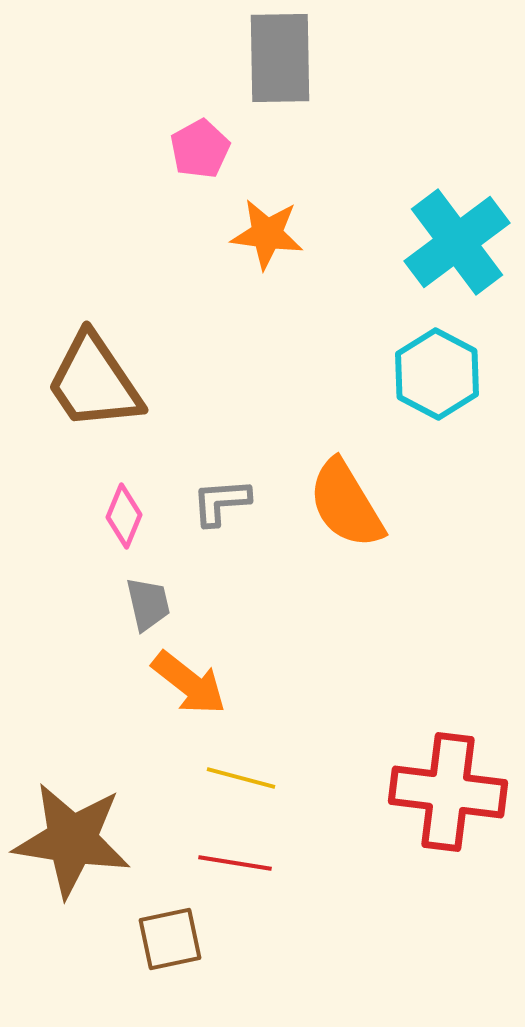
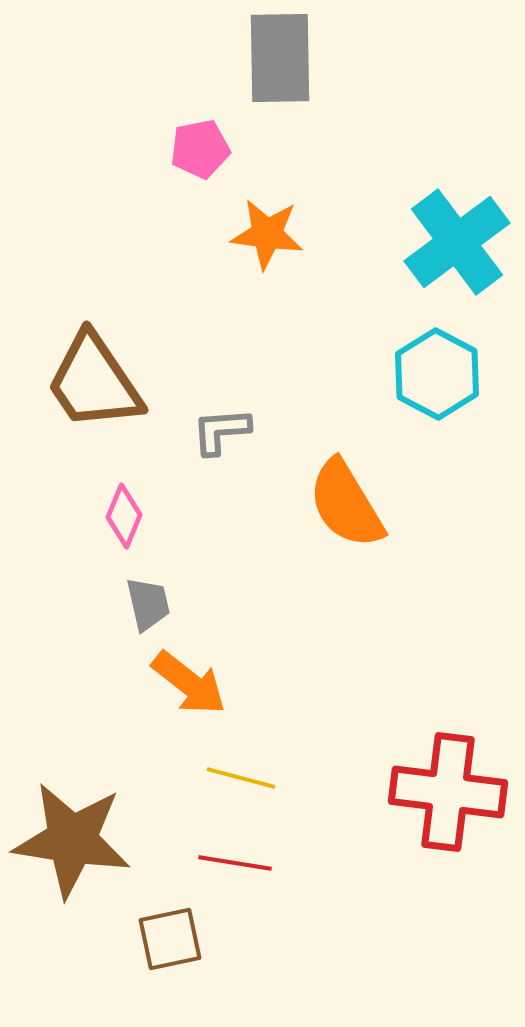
pink pentagon: rotated 18 degrees clockwise
gray L-shape: moved 71 px up
